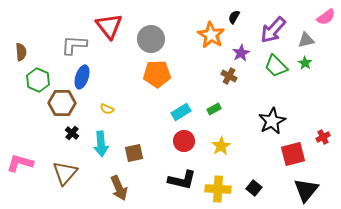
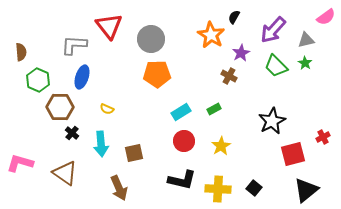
brown hexagon: moved 2 px left, 4 px down
brown triangle: rotated 36 degrees counterclockwise
black triangle: rotated 12 degrees clockwise
